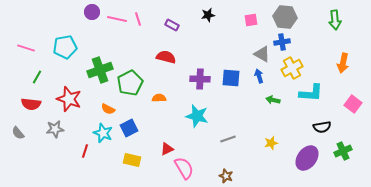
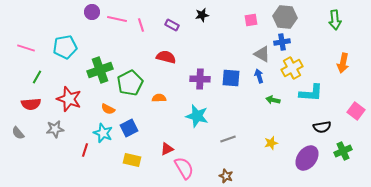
black star at (208, 15): moved 6 px left
pink line at (138, 19): moved 3 px right, 6 px down
red semicircle at (31, 104): rotated 12 degrees counterclockwise
pink square at (353, 104): moved 3 px right, 7 px down
red line at (85, 151): moved 1 px up
